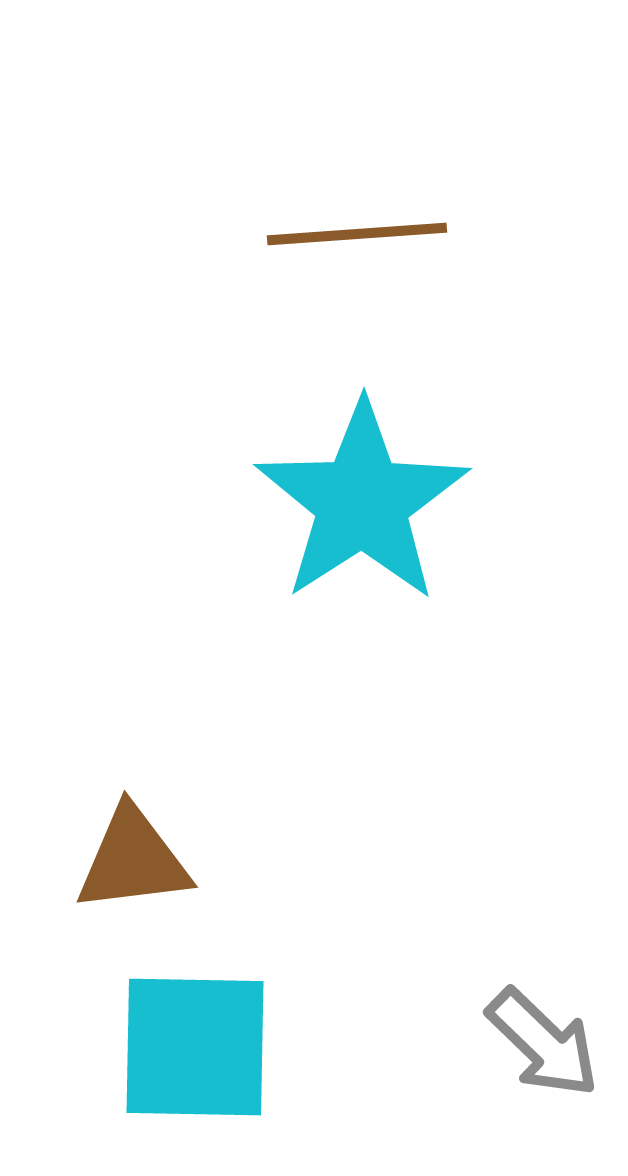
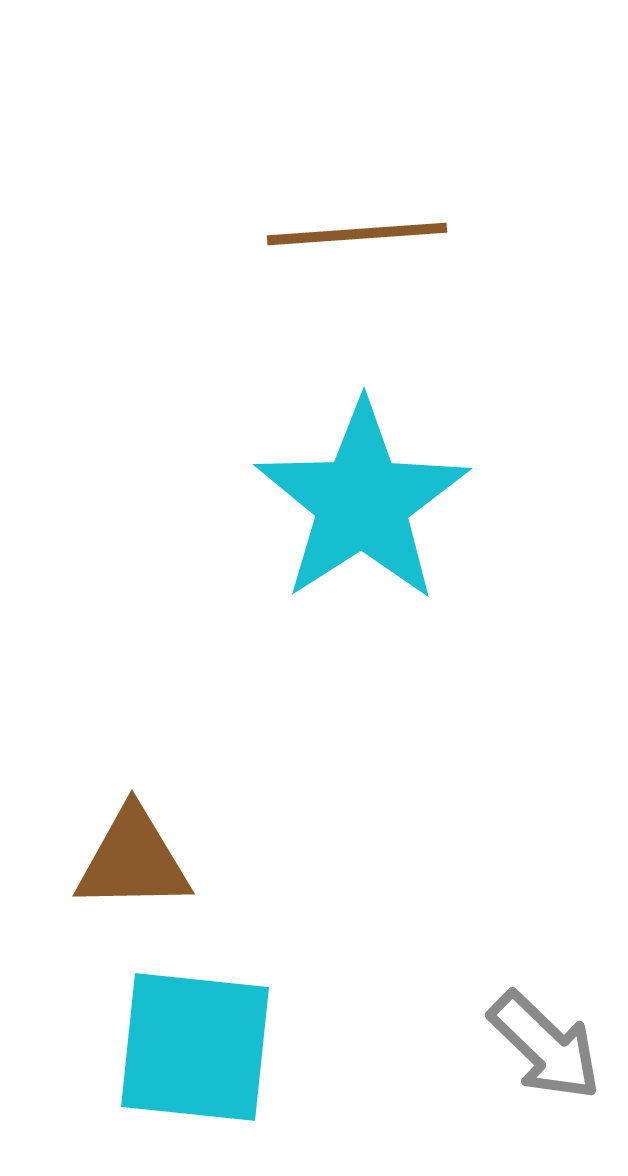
brown triangle: rotated 6 degrees clockwise
gray arrow: moved 2 px right, 3 px down
cyan square: rotated 5 degrees clockwise
